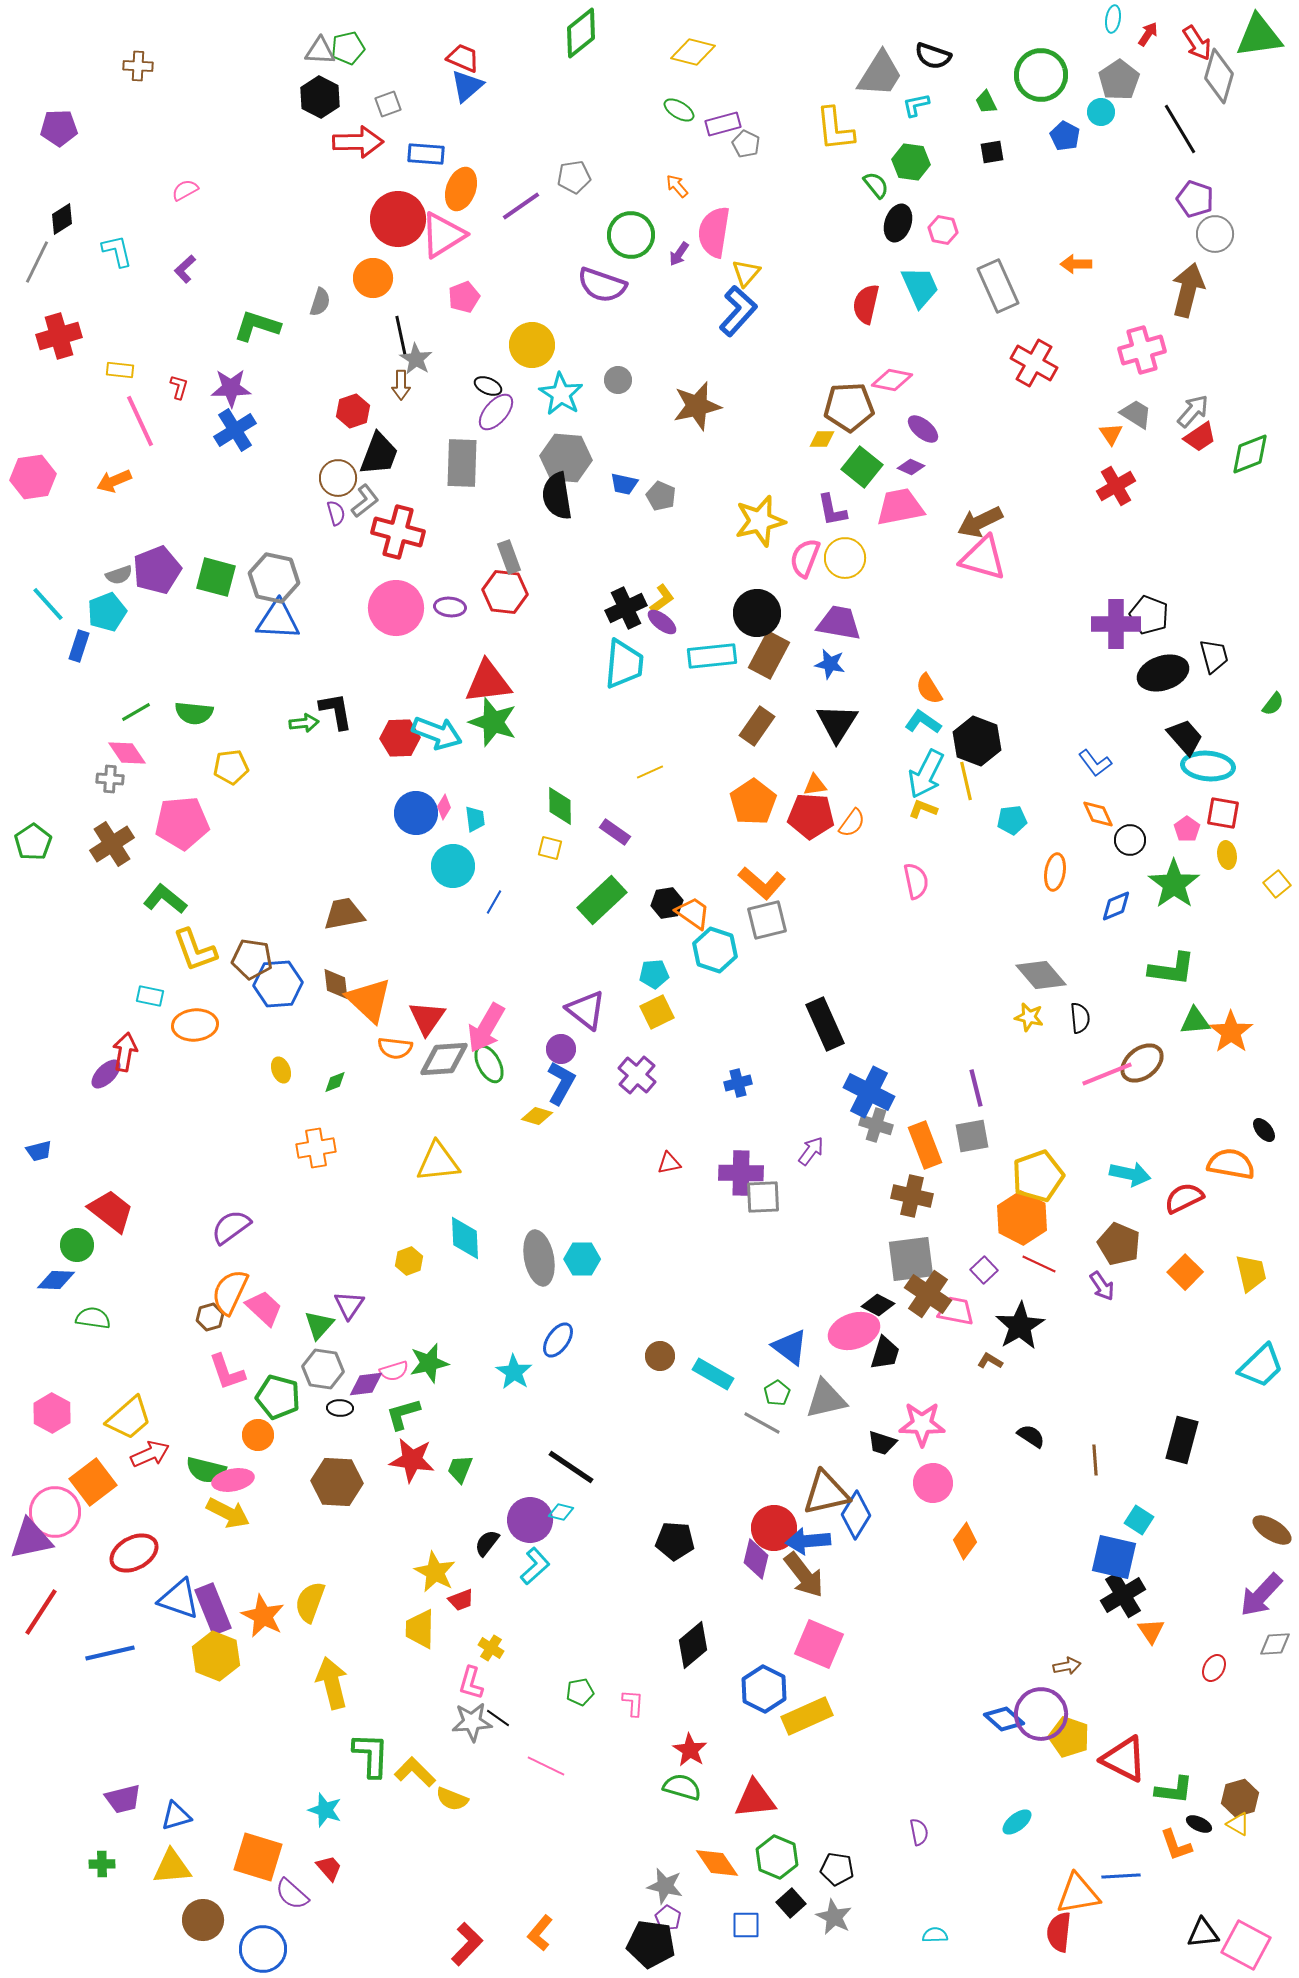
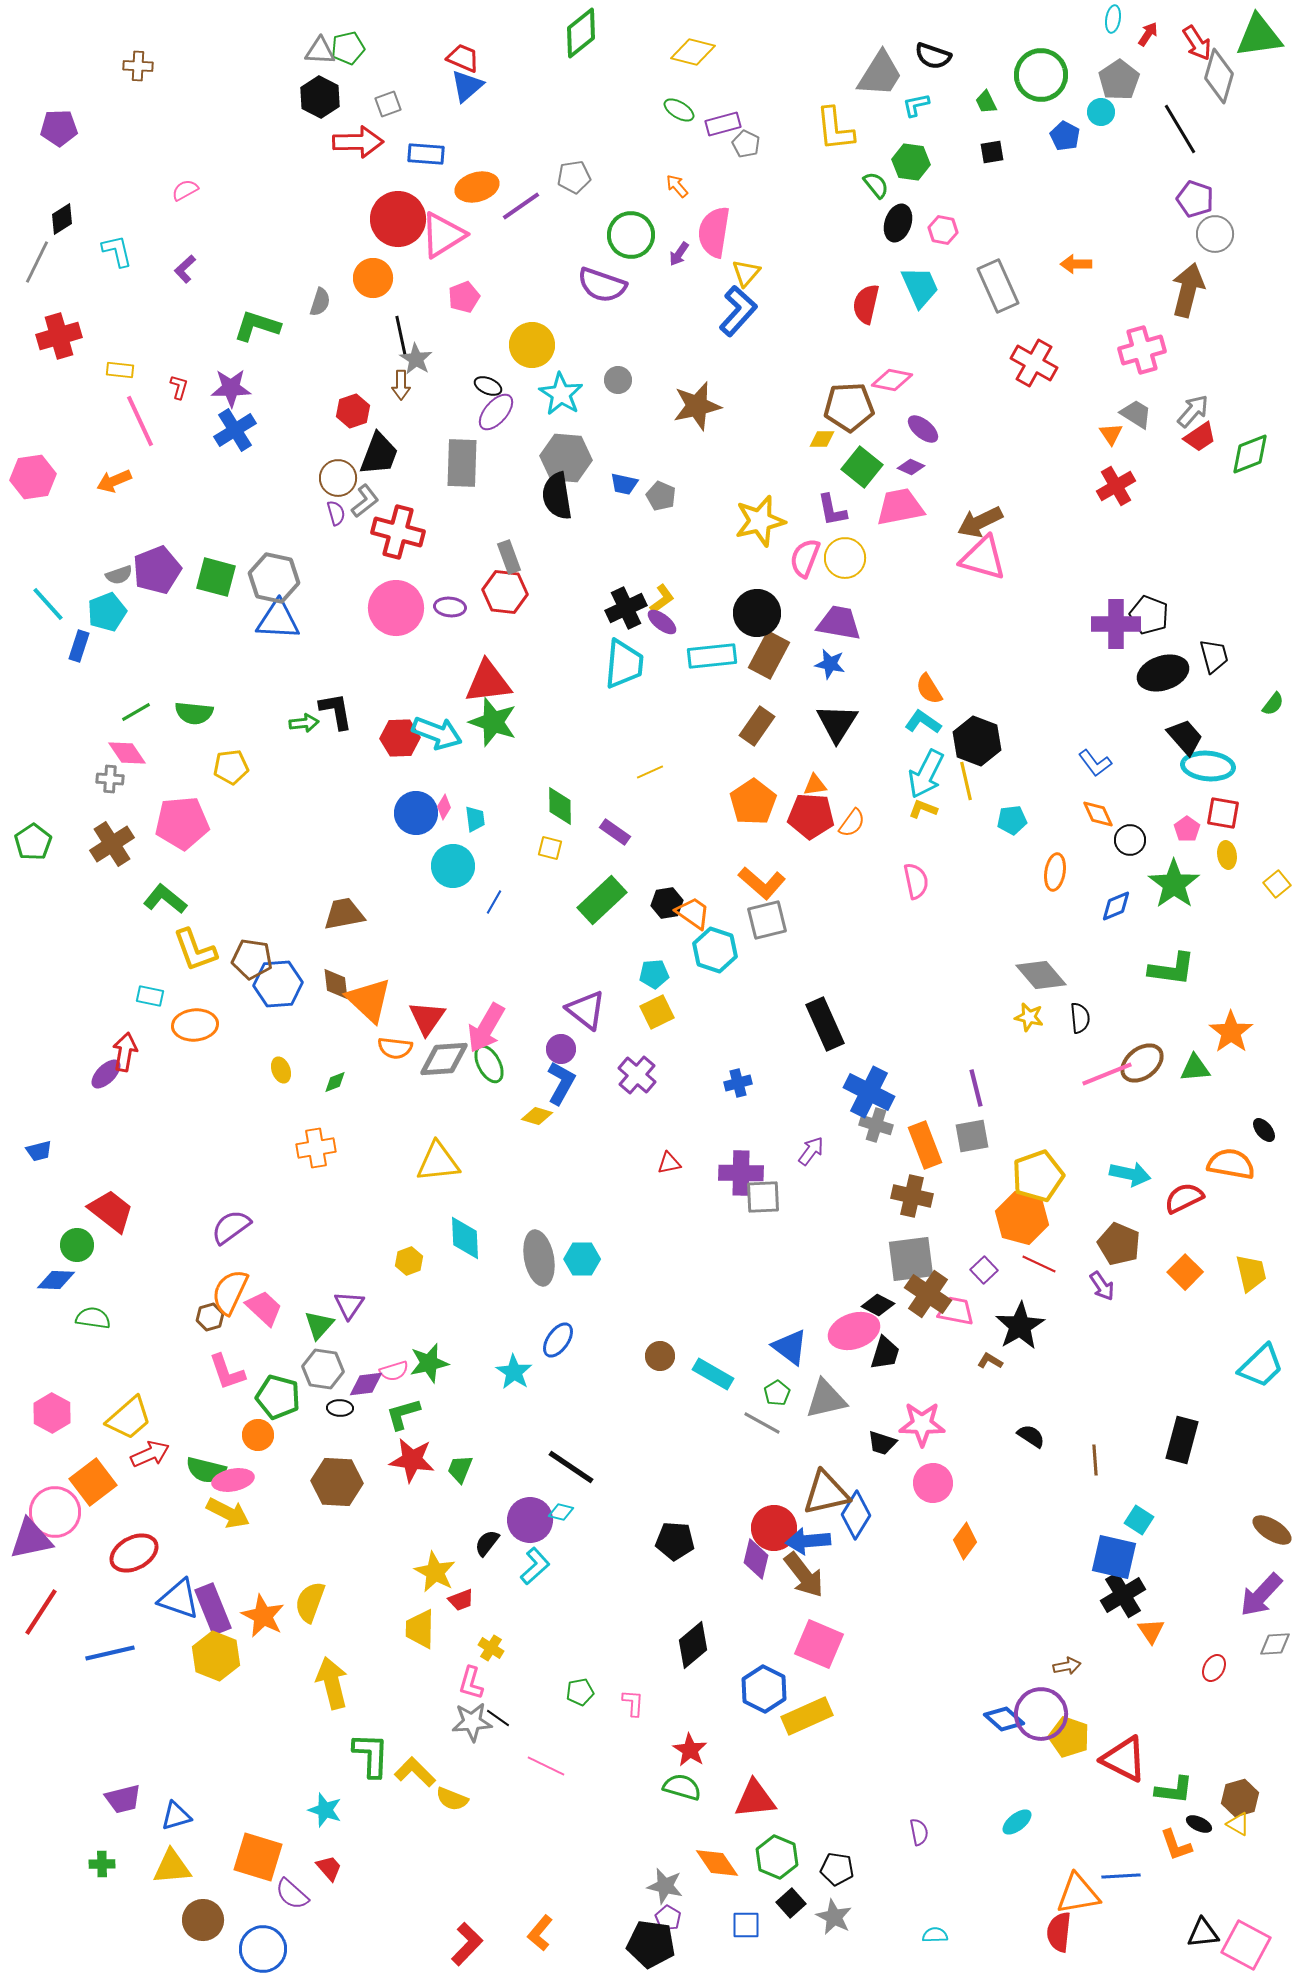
orange ellipse at (461, 189): moved 16 px right, 2 px up; rotated 54 degrees clockwise
green triangle at (1195, 1021): moved 47 px down
orange hexagon at (1022, 1218): rotated 12 degrees counterclockwise
